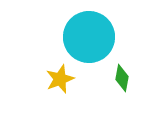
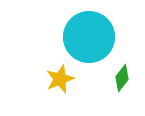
green diamond: rotated 28 degrees clockwise
